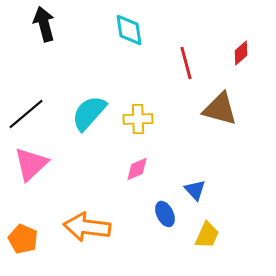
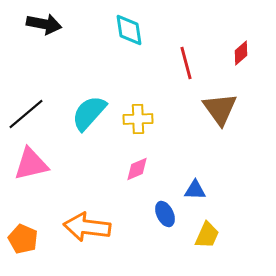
black arrow: rotated 116 degrees clockwise
brown triangle: rotated 39 degrees clockwise
pink triangle: rotated 30 degrees clockwise
blue triangle: rotated 45 degrees counterclockwise
